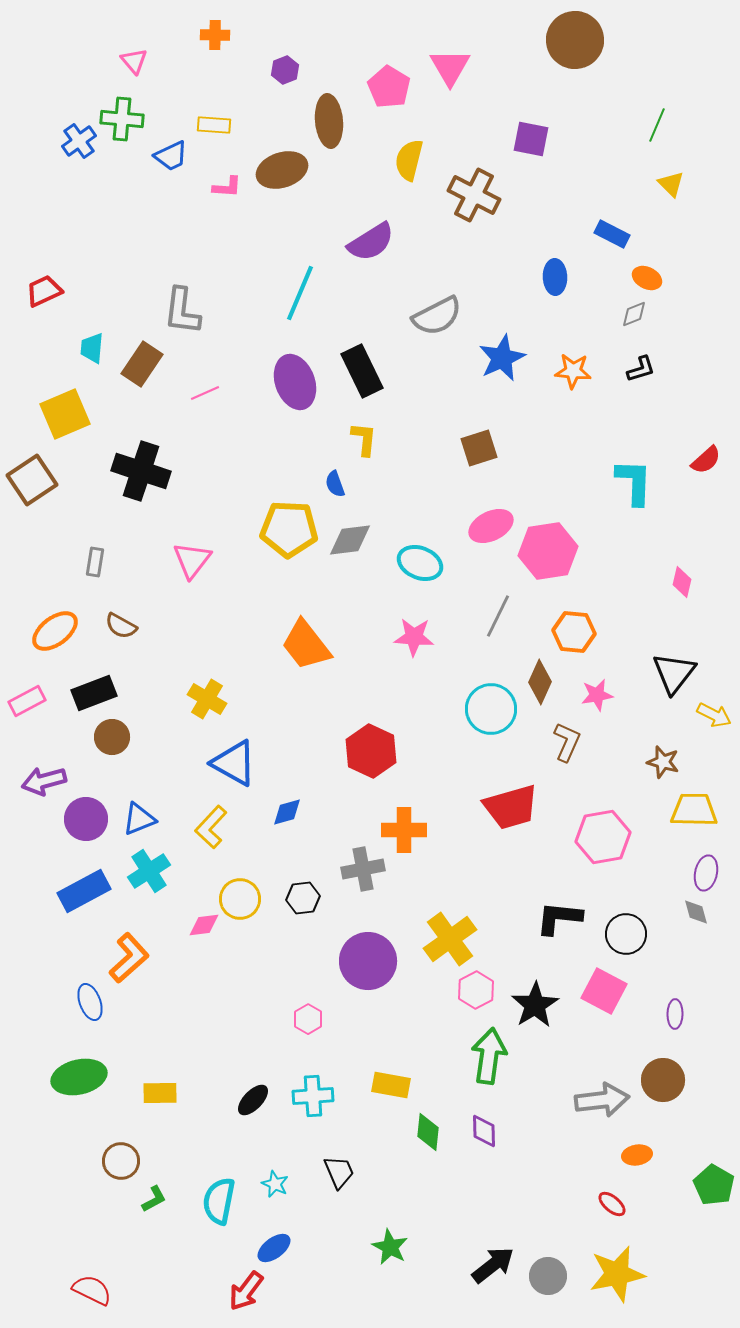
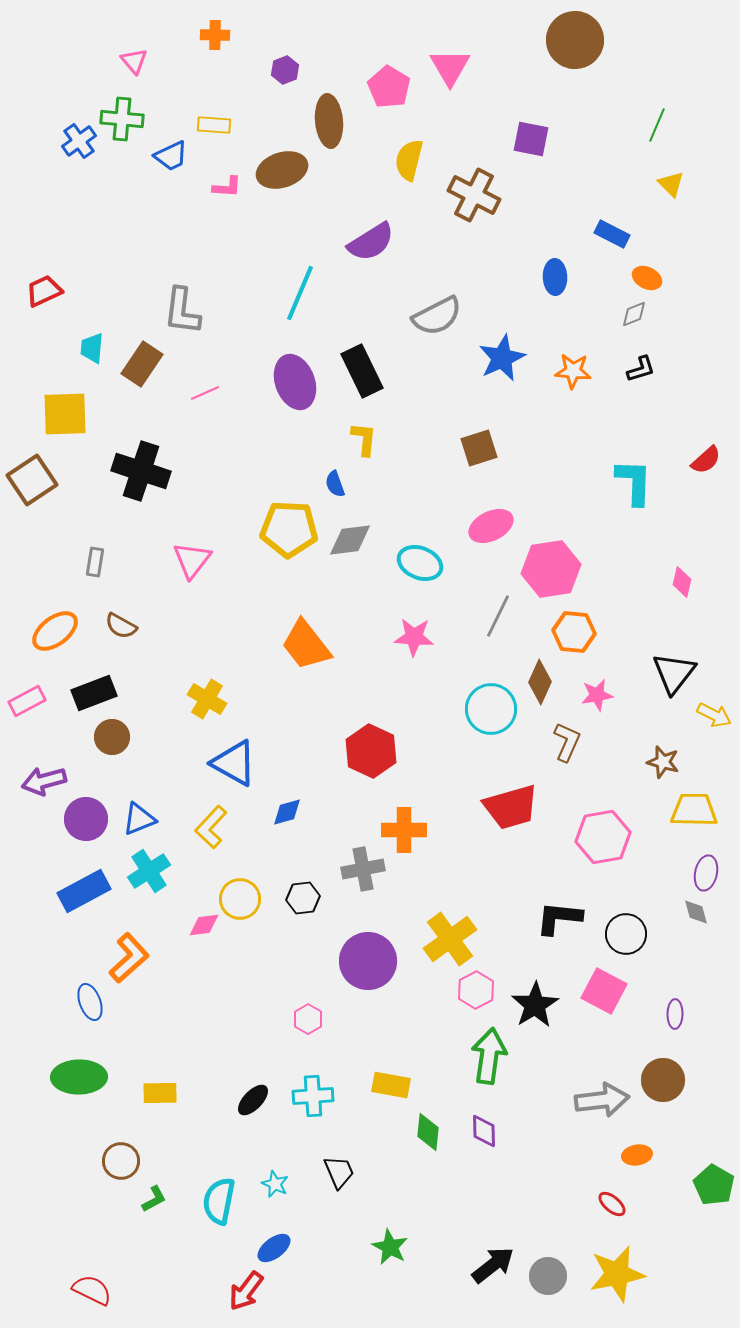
yellow square at (65, 414): rotated 21 degrees clockwise
pink hexagon at (548, 551): moved 3 px right, 18 px down
green ellipse at (79, 1077): rotated 12 degrees clockwise
